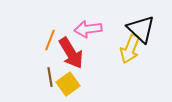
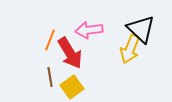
pink arrow: moved 1 px right, 1 px down
red arrow: moved 1 px left
yellow square: moved 4 px right, 3 px down
